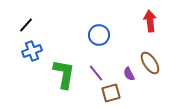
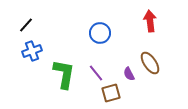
blue circle: moved 1 px right, 2 px up
